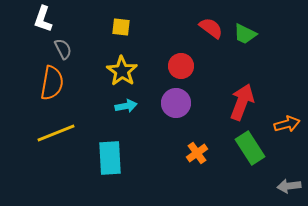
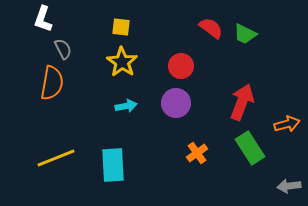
yellow star: moved 9 px up
yellow line: moved 25 px down
cyan rectangle: moved 3 px right, 7 px down
